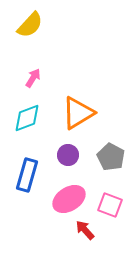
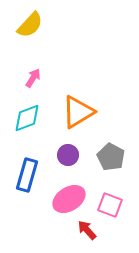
orange triangle: moved 1 px up
red arrow: moved 2 px right
